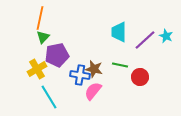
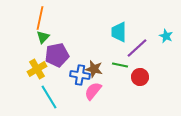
purple line: moved 8 px left, 8 px down
